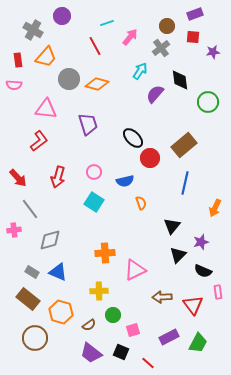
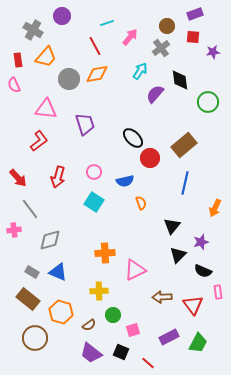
orange diamond at (97, 84): moved 10 px up; rotated 25 degrees counterclockwise
pink semicircle at (14, 85): rotated 63 degrees clockwise
purple trapezoid at (88, 124): moved 3 px left
